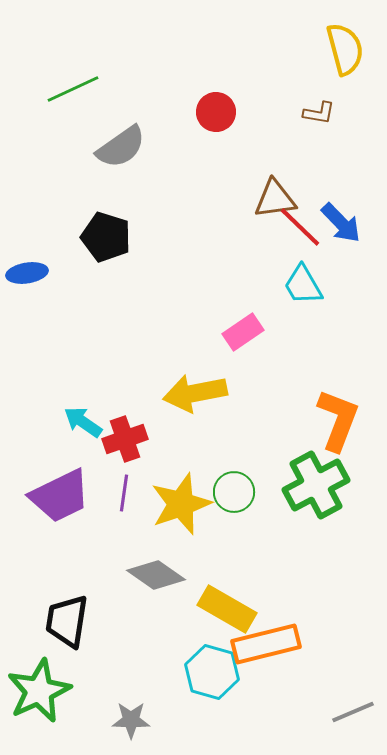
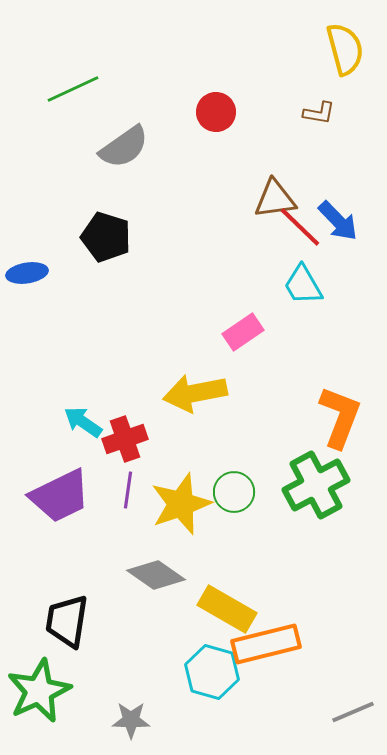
gray semicircle: moved 3 px right
blue arrow: moved 3 px left, 2 px up
orange L-shape: moved 2 px right, 3 px up
purple line: moved 4 px right, 3 px up
